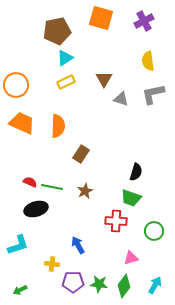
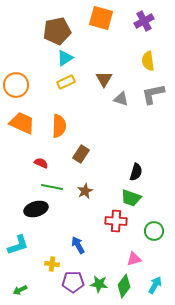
orange semicircle: moved 1 px right
red semicircle: moved 11 px right, 19 px up
pink triangle: moved 3 px right, 1 px down
